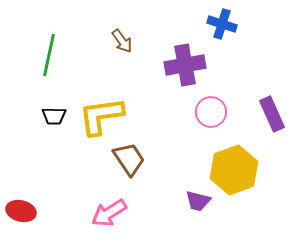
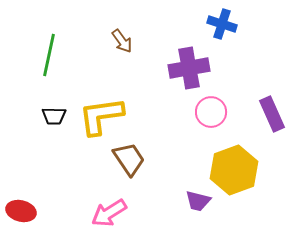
purple cross: moved 4 px right, 3 px down
